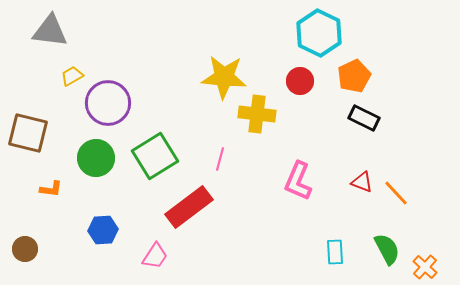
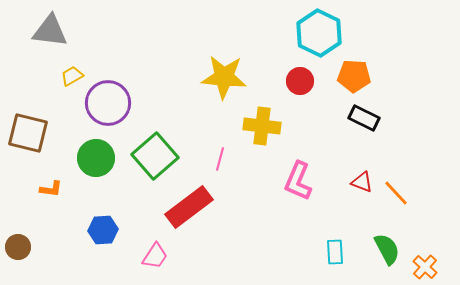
orange pentagon: rotated 28 degrees clockwise
yellow cross: moved 5 px right, 12 px down
green square: rotated 9 degrees counterclockwise
brown circle: moved 7 px left, 2 px up
